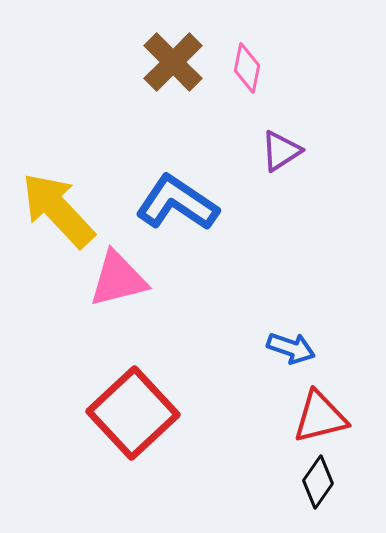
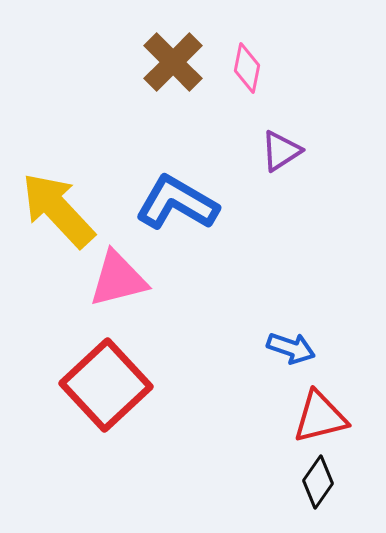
blue L-shape: rotated 4 degrees counterclockwise
red square: moved 27 px left, 28 px up
